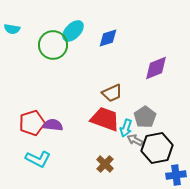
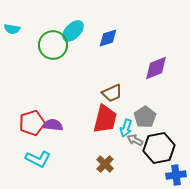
red trapezoid: rotated 84 degrees clockwise
black hexagon: moved 2 px right
